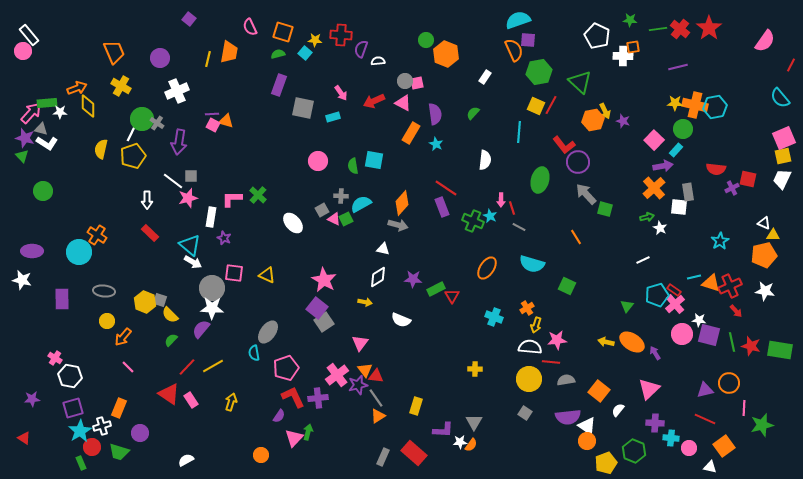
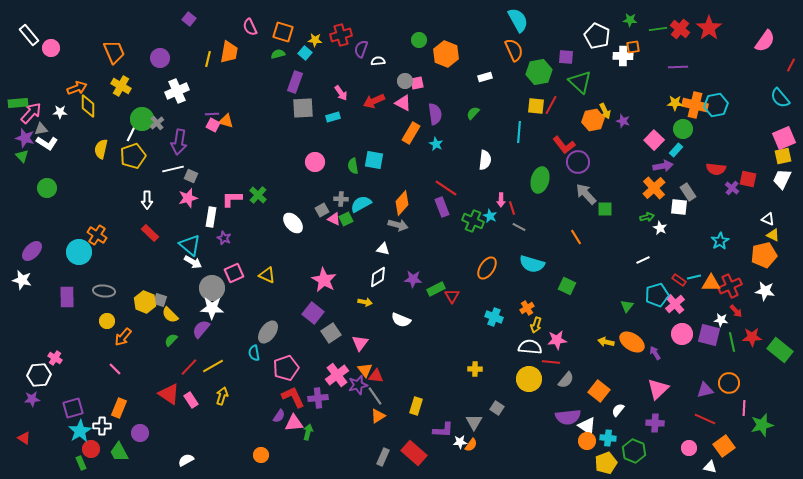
cyan semicircle at (518, 20): rotated 80 degrees clockwise
red cross at (341, 35): rotated 20 degrees counterclockwise
green circle at (426, 40): moved 7 px left
purple square at (528, 40): moved 38 px right, 17 px down
pink circle at (23, 51): moved 28 px right, 3 px up
purple line at (678, 67): rotated 12 degrees clockwise
white rectangle at (485, 77): rotated 40 degrees clockwise
purple rectangle at (279, 85): moved 16 px right, 3 px up
green rectangle at (47, 103): moved 29 px left
yellow square at (536, 106): rotated 18 degrees counterclockwise
cyan hexagon at (715, 107): moved 1 px right, 2 px up
gray square at (303, 108): rotated 15 degrees counterclockwise
gray cross at (157, 123): rotated 16 degrees clockwise
gray triangle at (41, 129): rotated 24 degrees counterclockwise
pink circle at (318, 161): moved 3 px left, 1 px down
gray square at (191, 176): rotated 24 degrees clockwise
white line at (173, 181): moved 12 px up; rotated 50 degrees counterclockwise
purple cross at (732, 188): rotated 24 degrees counterclockwise
green circle at (43, 191): moved 4 px right, 3 px up
gray rectangle at (688, 192): rotated 24 degrees counterclockwise
gray cross at (341, 196): moved 3 px down
green square at (605, 209): rotated 14 degrees counterclockwise
white triangle at (764, 223): moved 4 px right, 4 px up
yellow triangle at (773, 235): rotated 24 degrees clockwise
purple ellipse at (32, 251): rotated 45 degrees counterclockwise
pink square at (234, 273): rotated 30 degrees counterclockwise
orange triangle at (711, 283): rotated 18 degrees counterclockwise
red rectangle at (674, 290): moved 5 px right, 10 px up
purple rectangle at (62, 299): moved 5 px right, 2 px up
purple square at (317, 308): moved 4 px left, 5 px down
white star at (699, 320): moved 22 px right
gray square at (324, 322): moved 7 px right, 11 px down
red star at (751, 346): moved 1 px right, 9 px up; rotated 18 degrees counterclockwise
green rectangle at (780, 350): rotated 30 degrees clockwise
pink line at (128, 367): moved 13 px left, 2 px down
red line at (187, 367): moved 2 px right
white hexagon at (70, 376): moved 31 px left, 1 px up; rotated 15 degrees counterclockwise
gray semicircle at (566, 380): rotated 138 degrees clockwise
pink triangle at (649, 389): moved 9 px right
gray line at (376, 398): moved 1 px left, 2 px up
yellow arrow at (231, 402): moved 9 px left, 6 px up
gray square at (525, 413): moved 28 px left, 5 px up
white cross at (102, 426): rotated 18 degrees clockwise
pink triangle at (294, 438): moved 15 px up; rotated 42 degrees clockwise
cyan cross at (671, 438): moved 63 px left
red circle at (92, 447): moved 1 px left, 2 px down
green trapezoid at (119, 452): rotated 45 degrees clockwise
